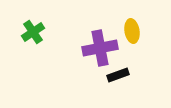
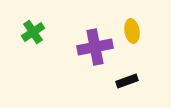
purple cross: moved 5 px left, 1 px up
black rectangle: moved 9 px right, 6 px down
